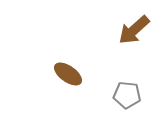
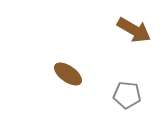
brown arrow: rotated 108 degrees counterclockwise
